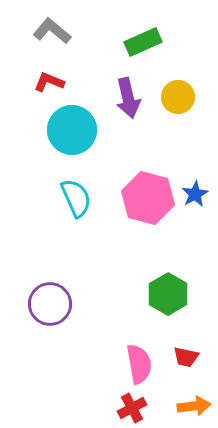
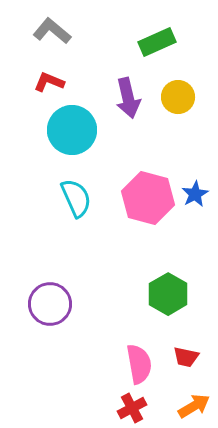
green rectangle: moved 14 px right
orange arrow: rotated 24 degrees counterclockwise
